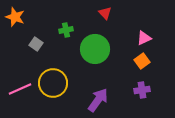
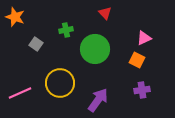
orange square: moved 5 px left, 1 px up; rotated 28 degrees counterclockwise
yellow circle: moved 7 px right
pink line: moved 4 px down
